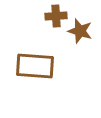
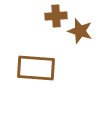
brown rectangle: moved 1 px right, 2 px down
